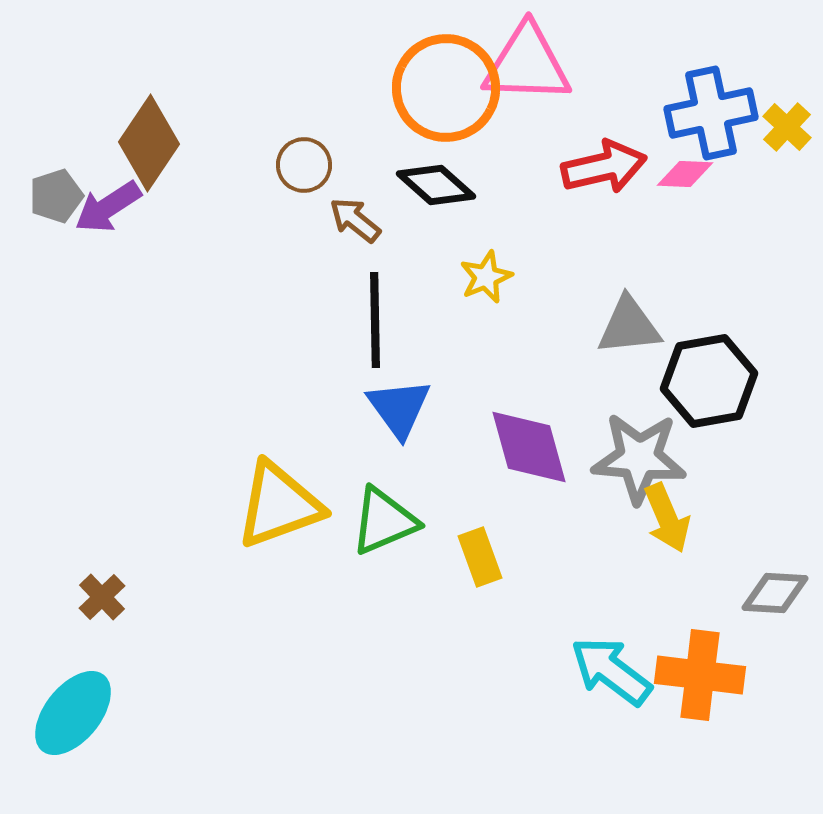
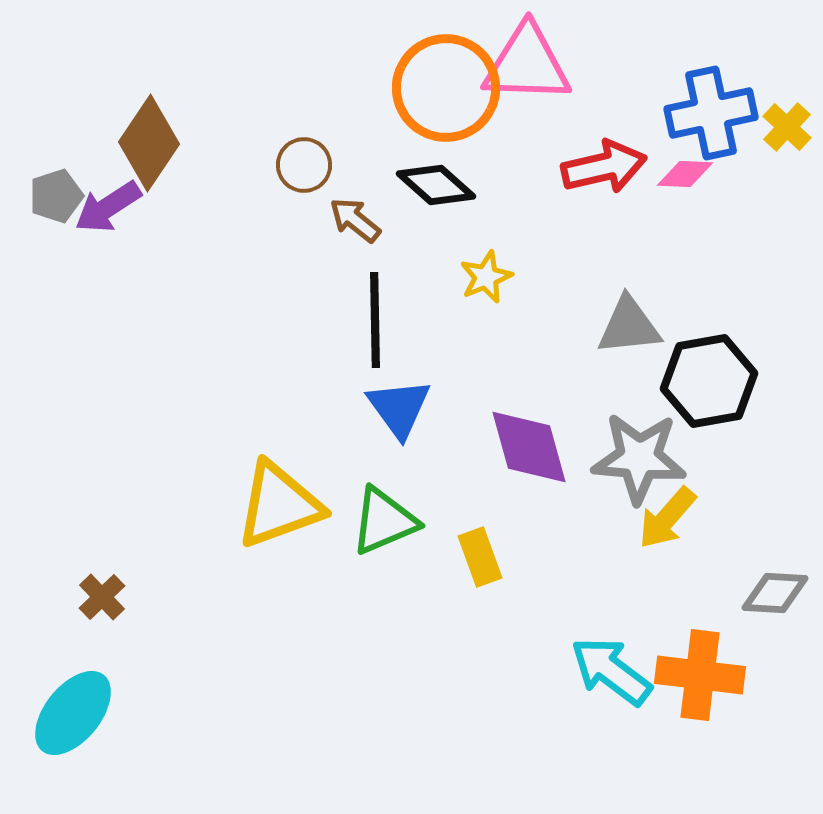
yellow arrow: rotated 64 degrees clockwise
